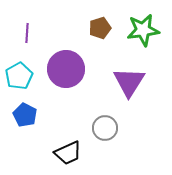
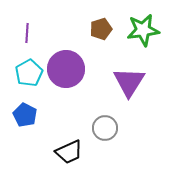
brown pentagon: moved 1 px right, 1 px down
cyan pentagon: moved 10 px right, 3 px up
black trapezoid: moved 1 px right, 1 px up
